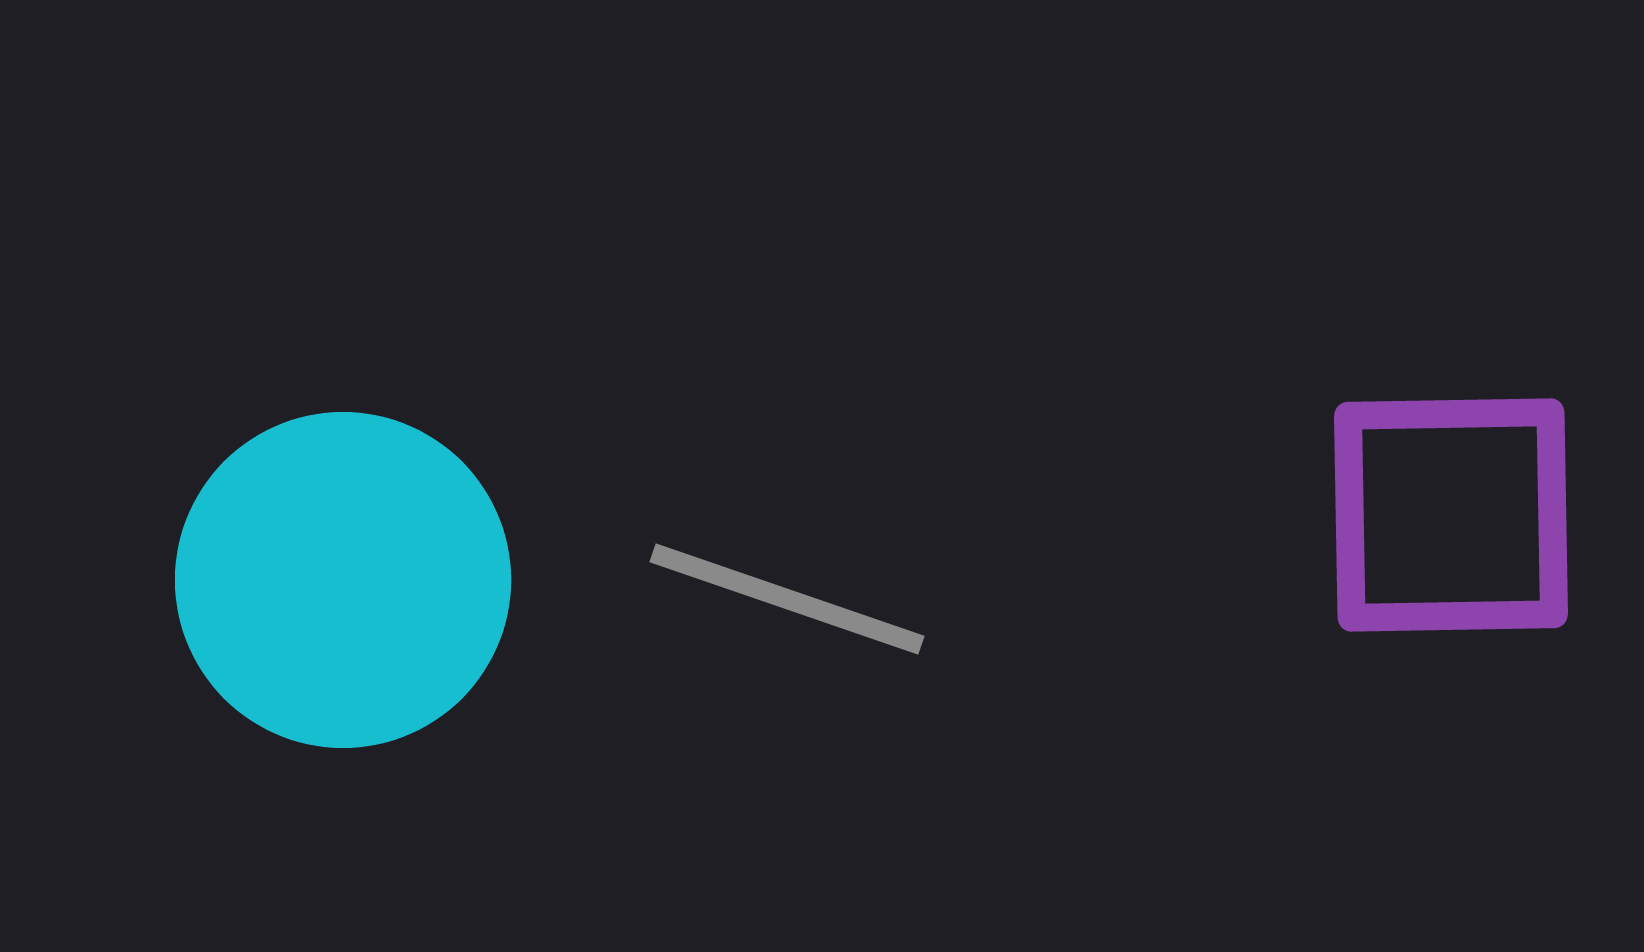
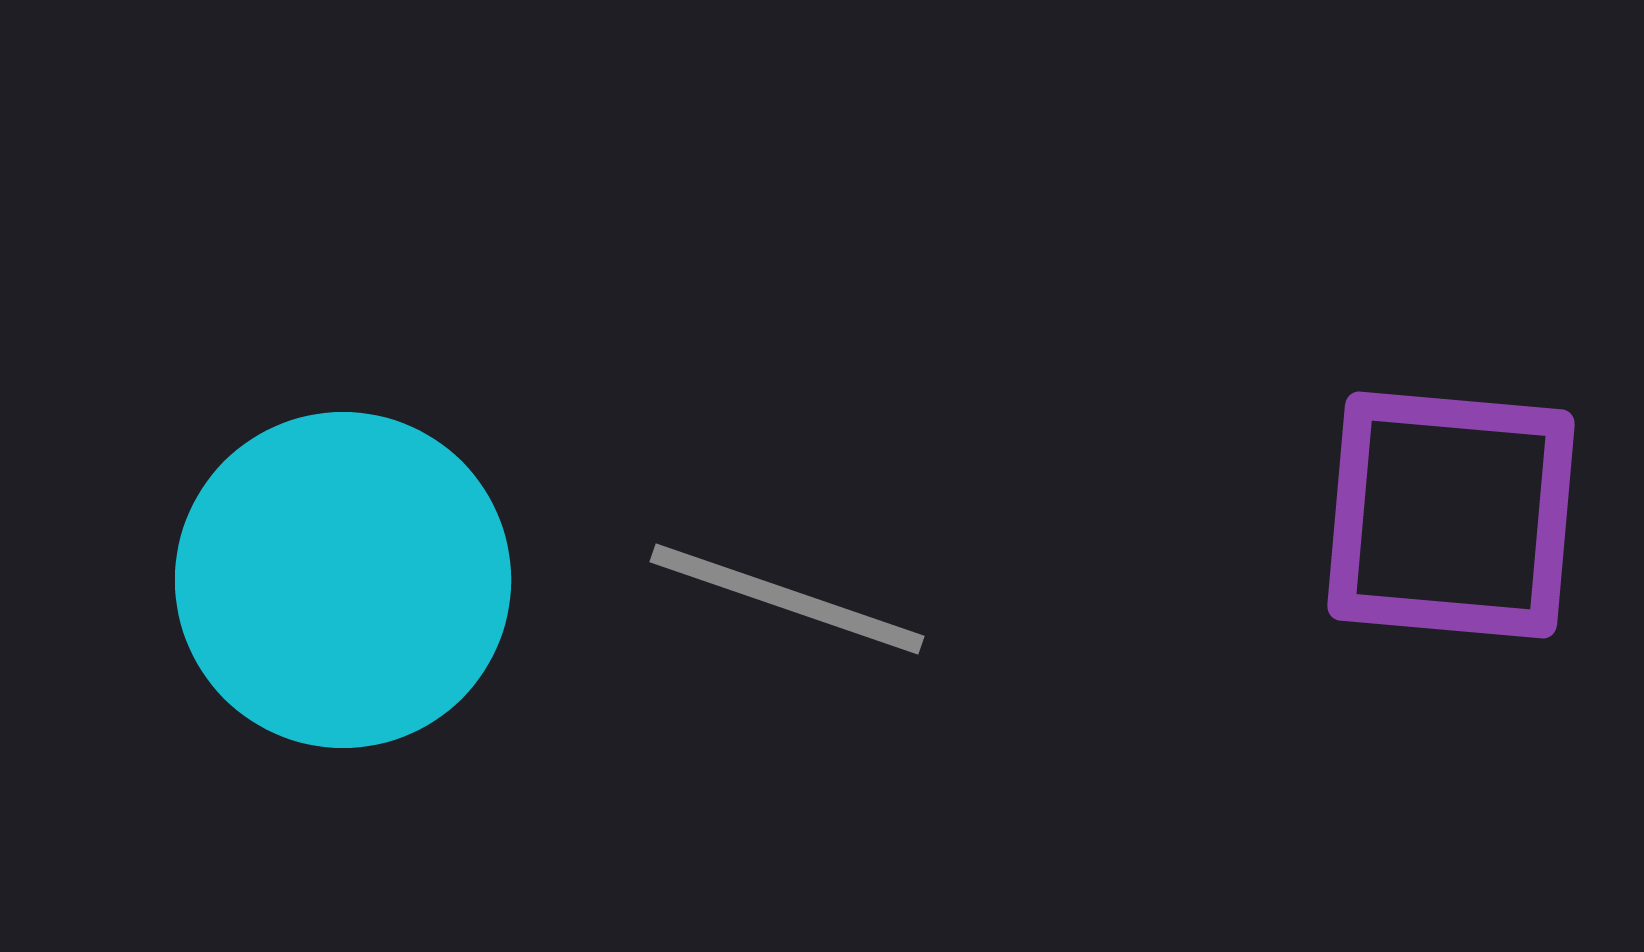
purple square: rotated 6 degrees clockwise
